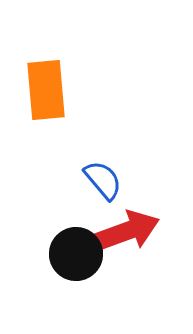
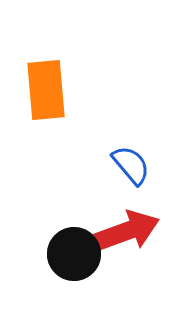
blue semicircle: moved 28 px right, 15 px up
black circle: moved 2 px left
